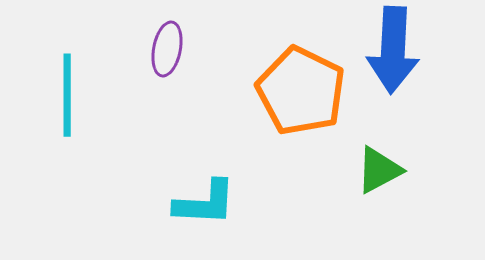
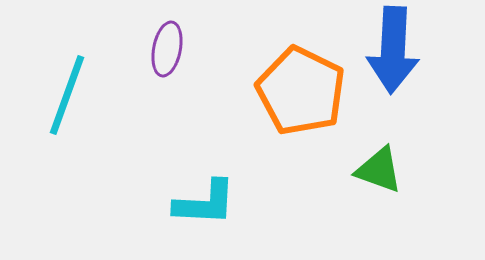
cyan line: rotated 20 degrees clockwise
green triangle: rotated 48 degrees clockwise
